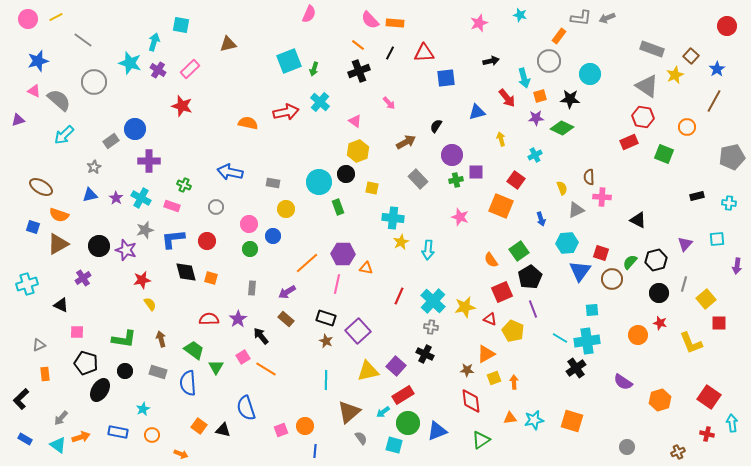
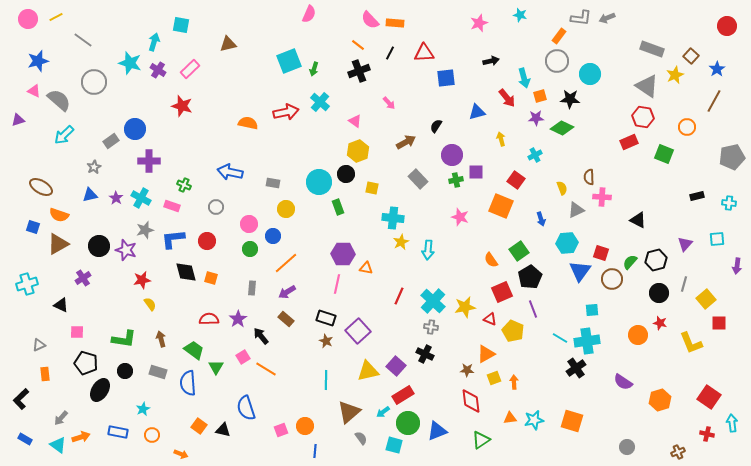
gray circle at (549, 61): moved 8 px right
orange line at (307, 263): moved 21 px left
